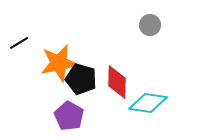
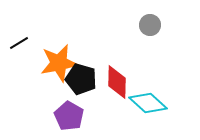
cyan diamond: rotated 33 degrees clockwise
